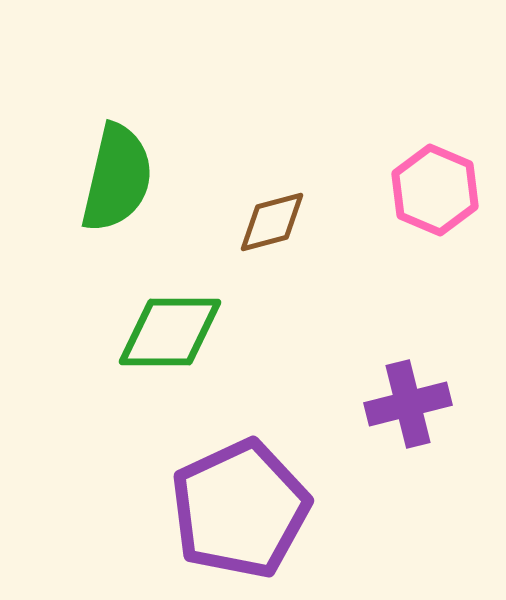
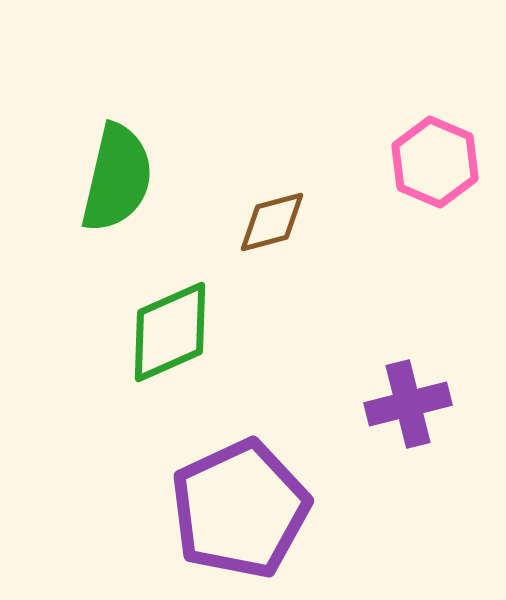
pink hexagon: moved 28 px up
green diamond: rotated 24 degrees counterclockwise
